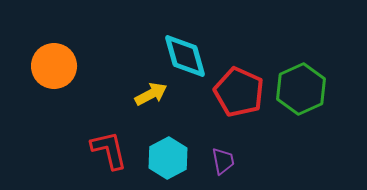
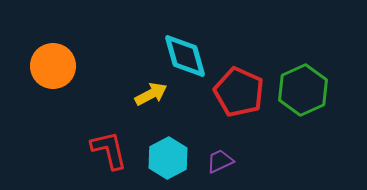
orange circle: moved 1 px left
green hexagon: moved 2 px right, 1 px down
purple trapezoid: moved 3 px left; rotated 104 degrees counterclockwise
